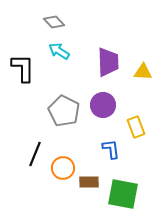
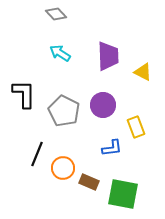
gray diamond: moved 2 px right, 8 px up
cyan arrow: moved 1 px right, 2 px down
purple trapezoid: moved 6 px up
black L-shape: moved 1 px right, 26 px down
yellow triangle: rotated 24 degrees clockwise
blue L-shape: moved 1 px right, 1 px up; rotated 90 degrees clockwise
black line: moved 2 px right
brown rectangle: rotated 24 degrees clockwise
